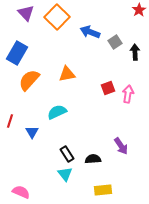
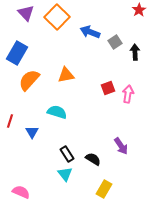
orange triangle: moved 1 px left, 1 px down
cyan semicircle: rotated 42 degrees clockwise
black semicircle: rotated 35 degrees clockwise
yellow rectangle: moved 1 px right, 1 px up; rotated 54 degrees counterclockwise
